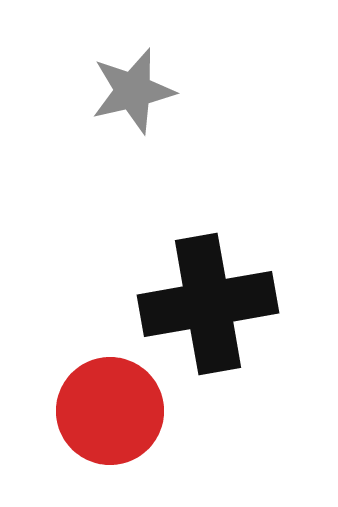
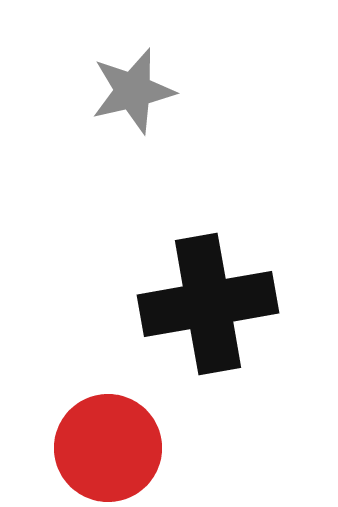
red circle: moved 2 px left, 37 px down
